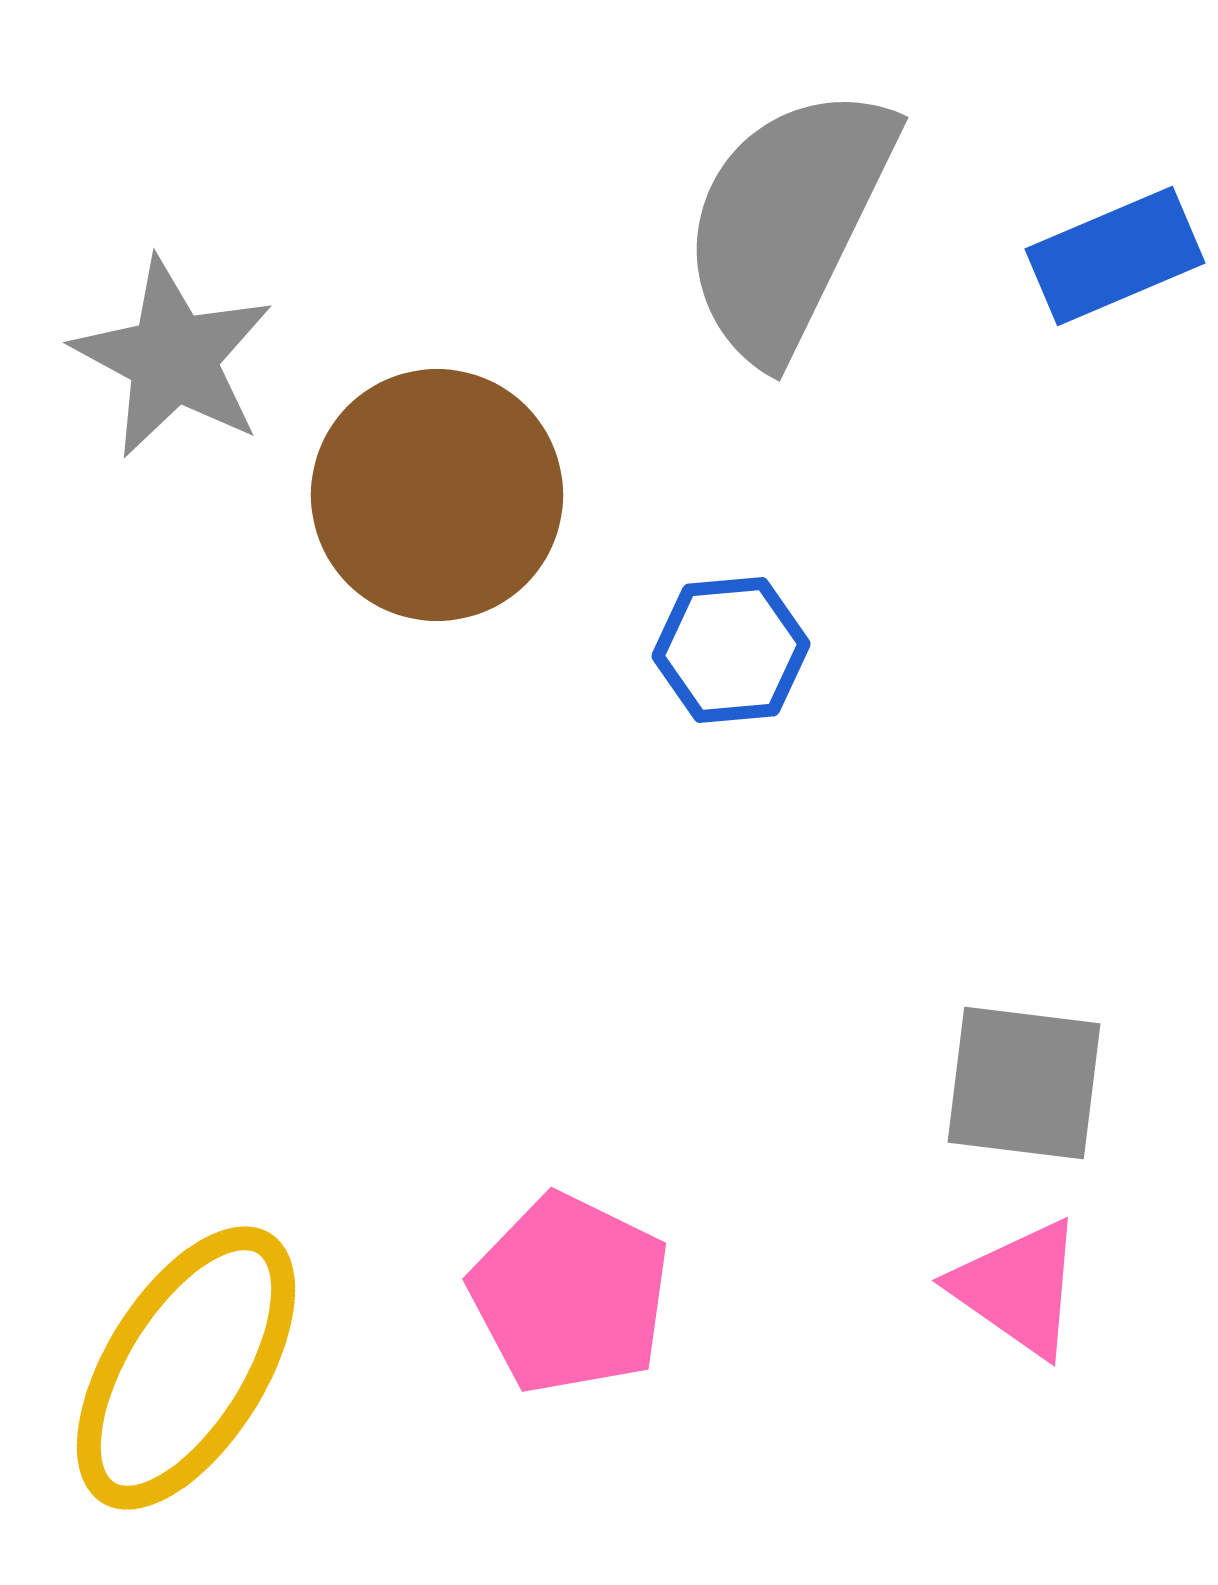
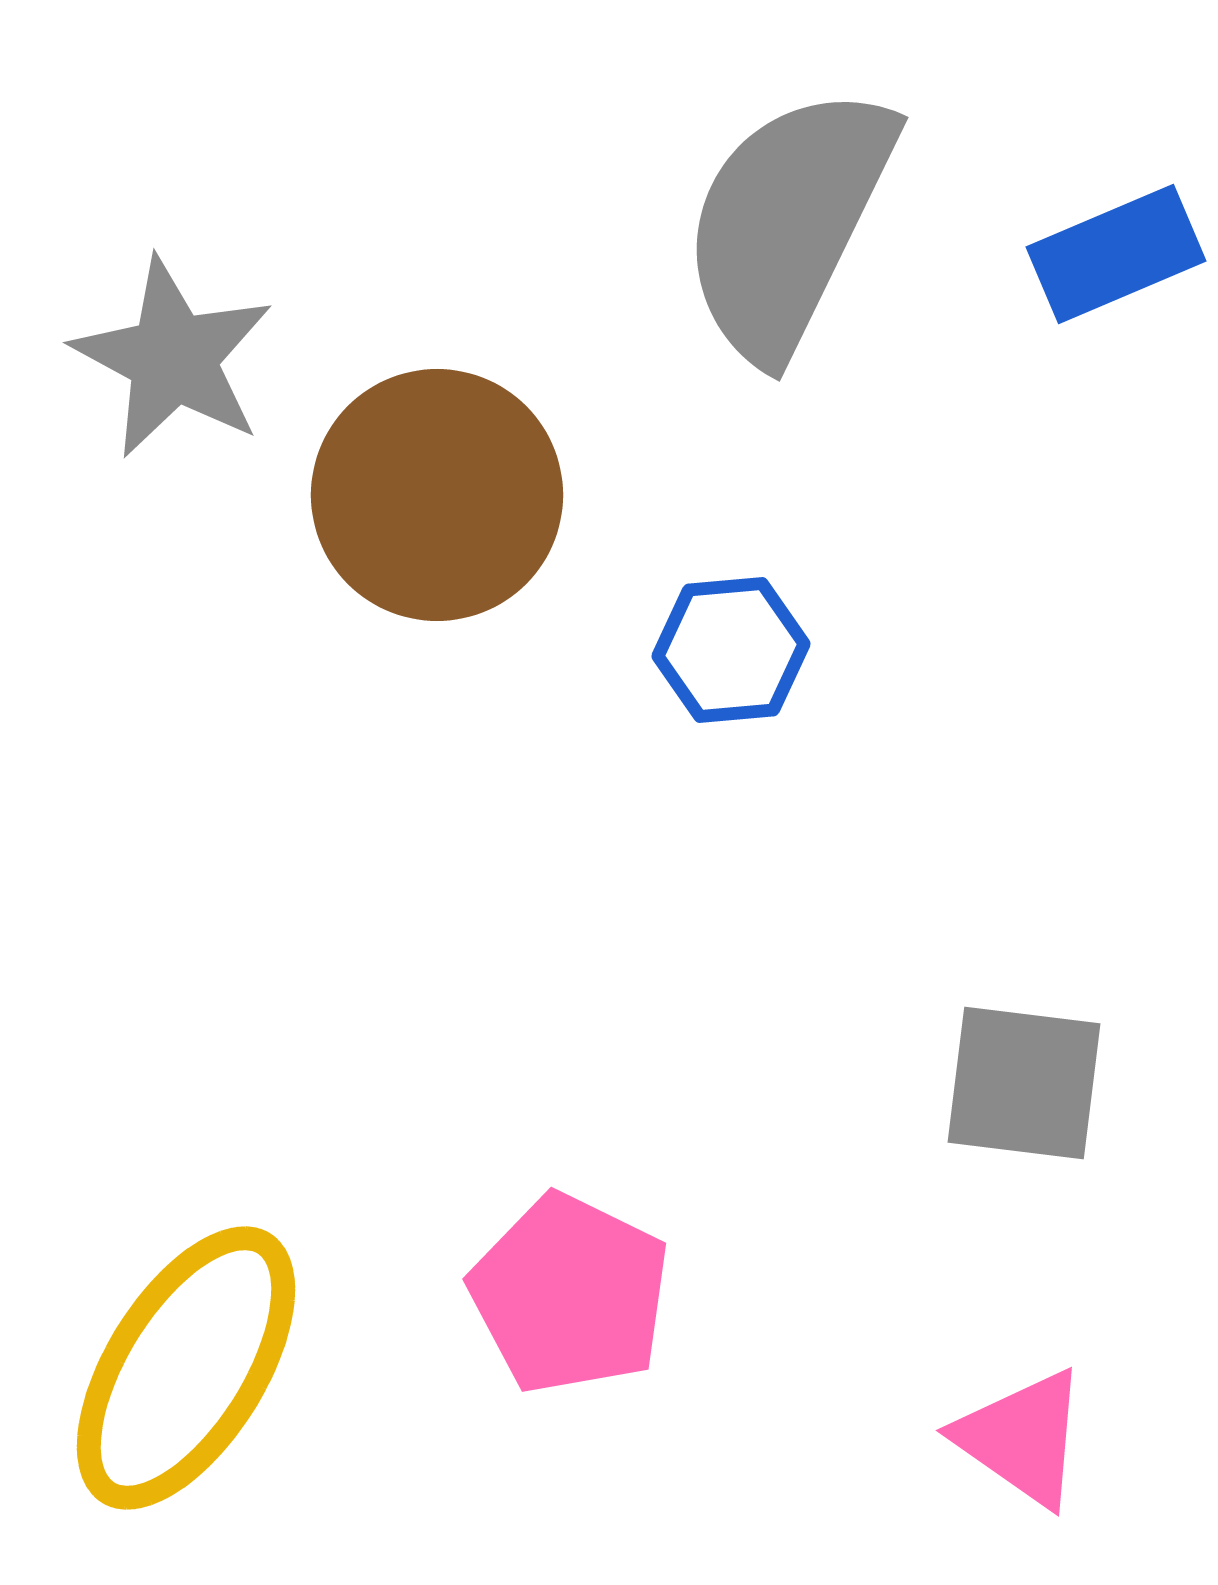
blue rectangle: moved 1 px right, 2 px up
pink triangle: moved 4 px right, 150 px down
